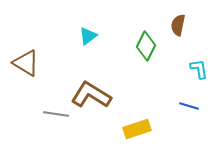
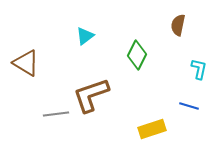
cyan triangle: moved 3 px left
green diamond: moved 9 px left, 9 px down
cyan L-shape: rotated 20 degrees clockwise
brown L-shape: rotated 51 degrees counterclockwise
gray line: rotated 15 degrees counterclockwise
yellow rectangle: moved 15 px right
